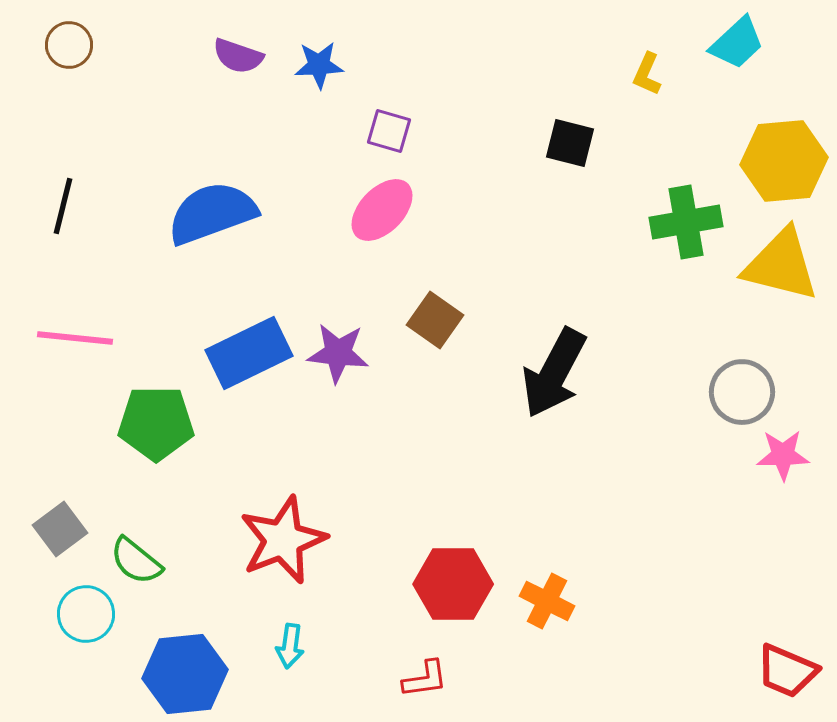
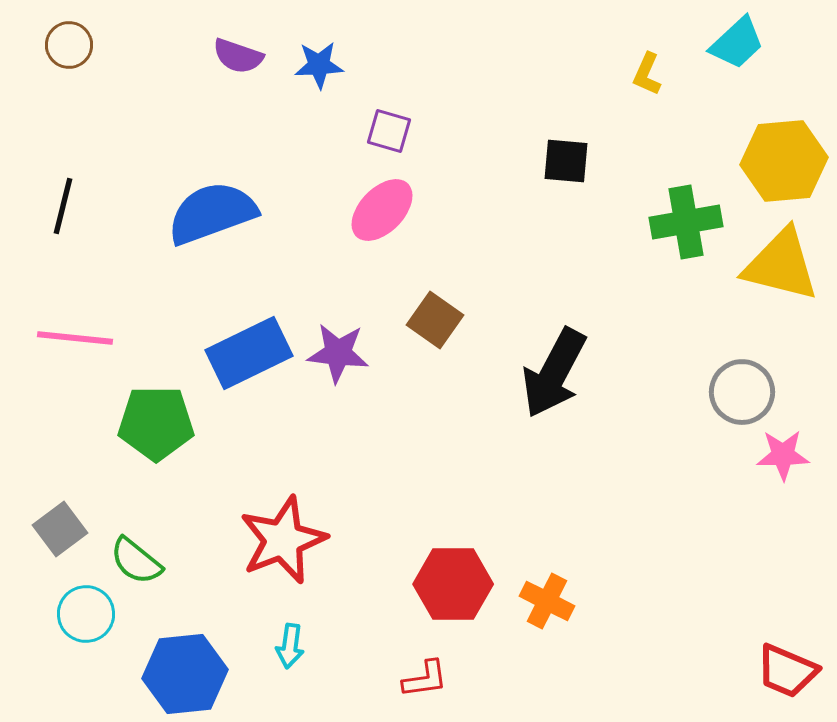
black square: moved 4 px left, 18 px down; rotated 9 degrees counterclockwise
